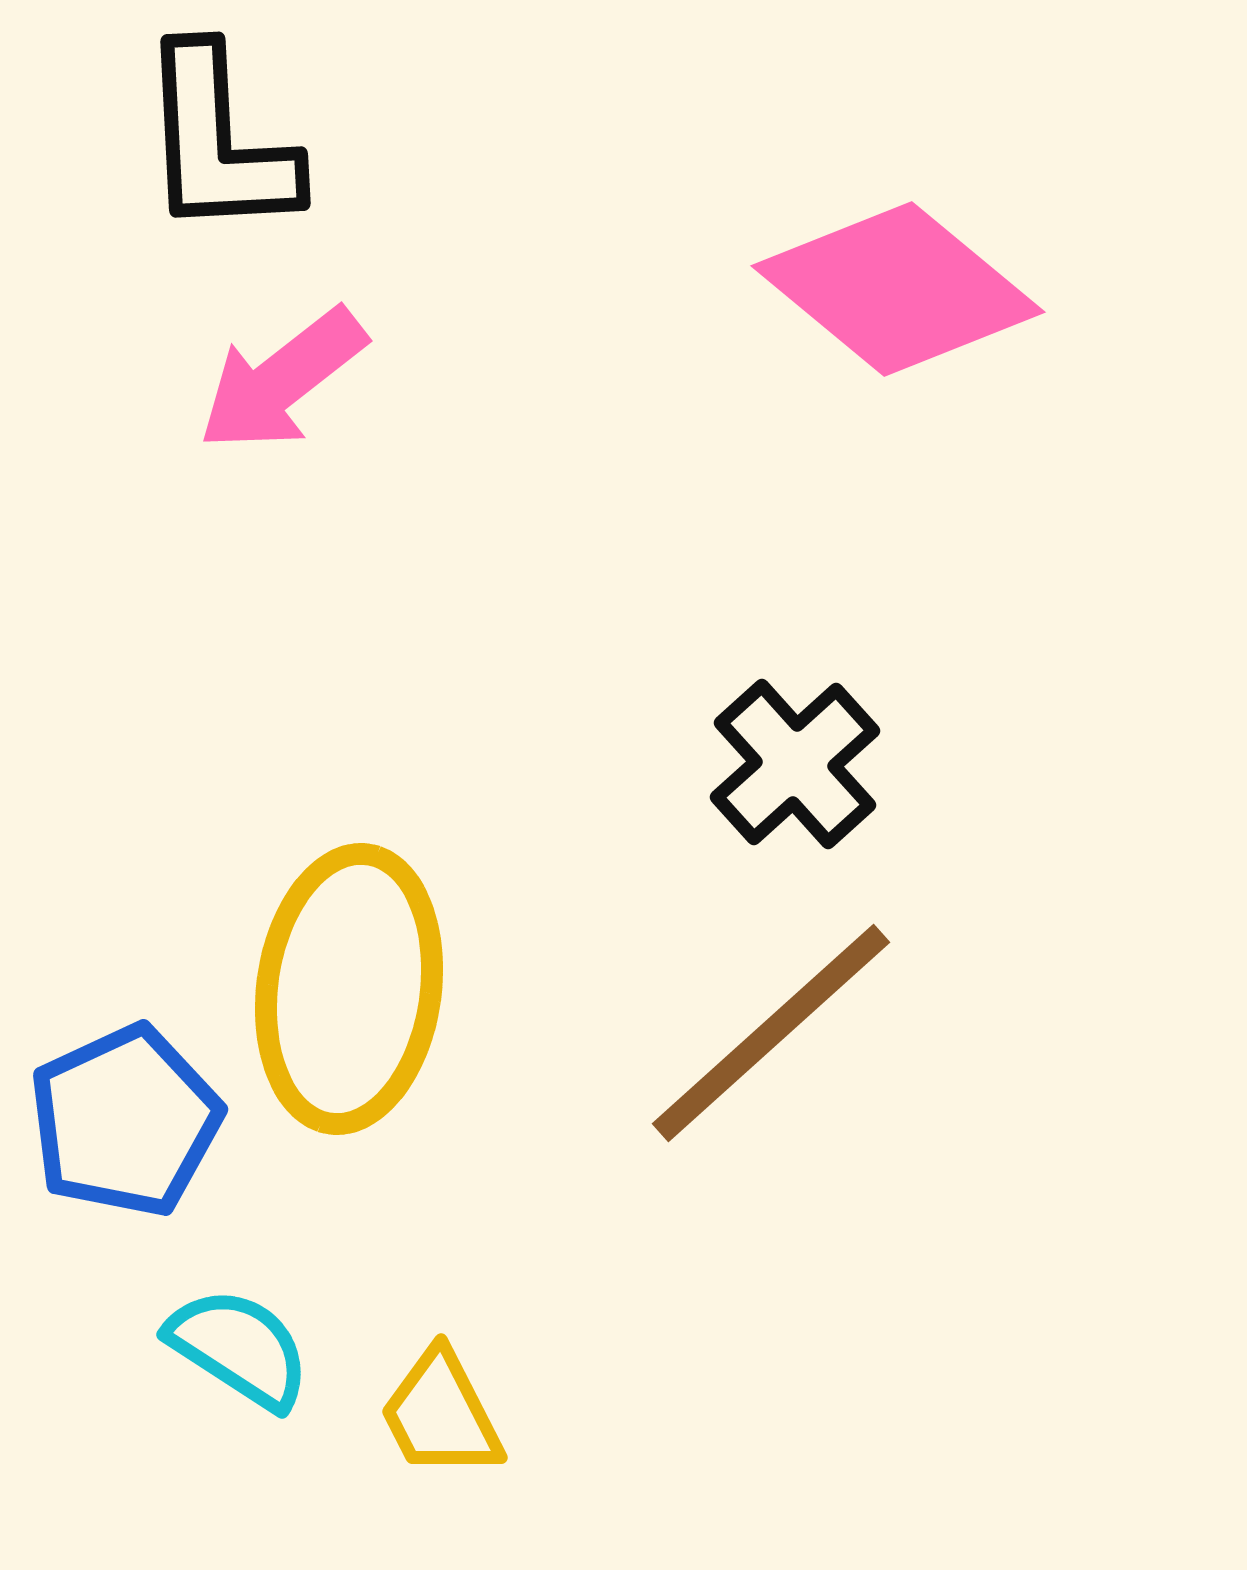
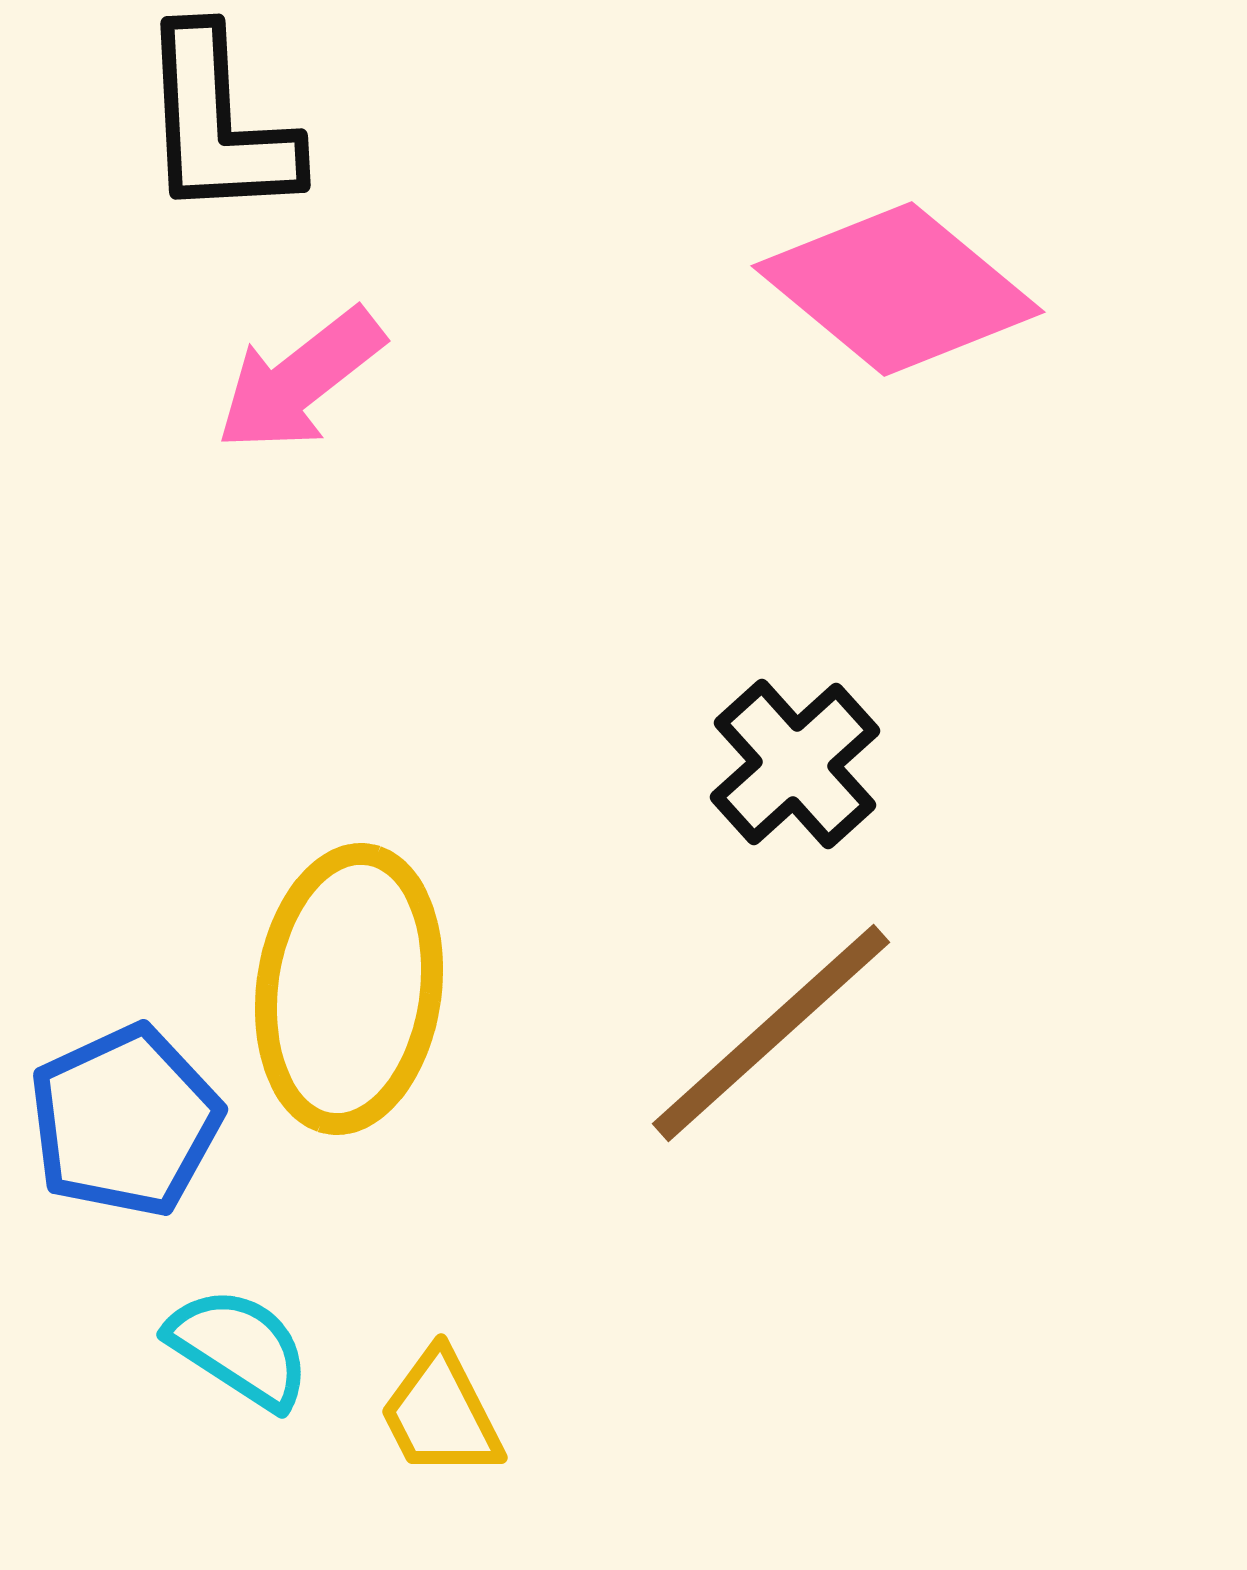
black L-shape: moved 18 px up
pink arrow: moved 18 px right
